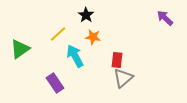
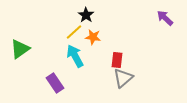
yellow line: moved 16 px right, 2 px up
